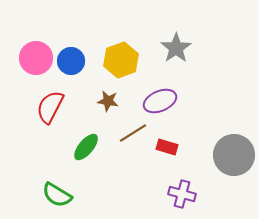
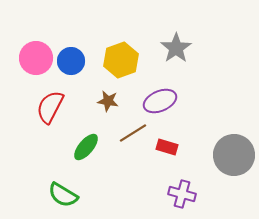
green semicircle: moved 6 px right
